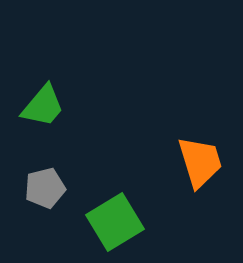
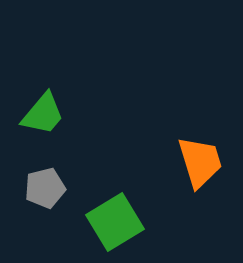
green trapezoid: moved 8 px down
